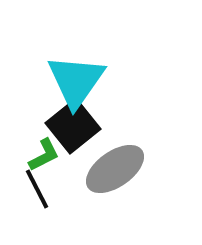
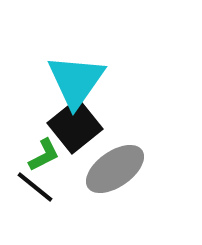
black square: moved 2 px right
black line: moved 2 px left, 2 px up; rotated 24 degrees counterclockwise
